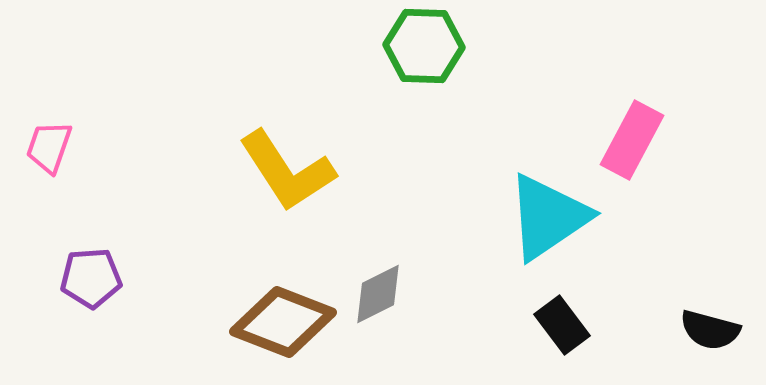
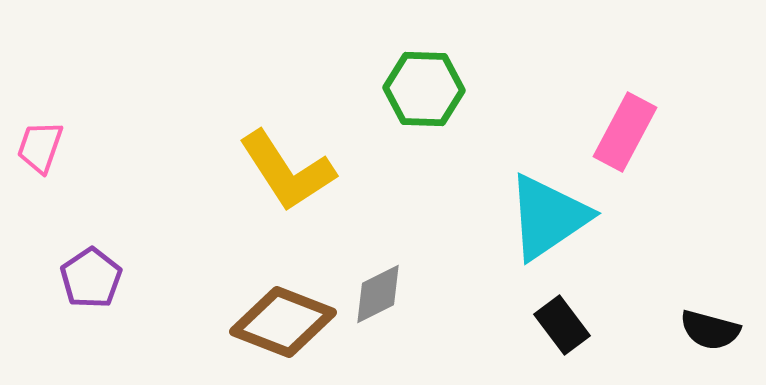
green hexagon: moved 43 px down
pink rectangle: moved 7 px left, 8 px up
pink trapezoid: moved 9 px left
purple pentagon: rotated 30 degrees counterclockwise
